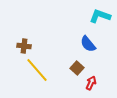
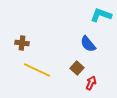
cyan L-shape: moved 1 px right, 1 px up
brown cross: moved 2 px left, 3 px up
yellow line: rotated 24 degrees counterclockwise
